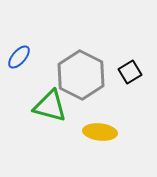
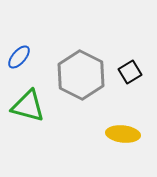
green triangle: moved 22 px left
yellow ellipse: moved 23 px right, 2 px down
